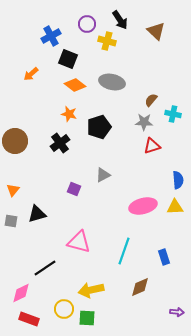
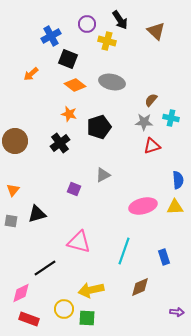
cyan cross: moved 2 px left, 4 px down
